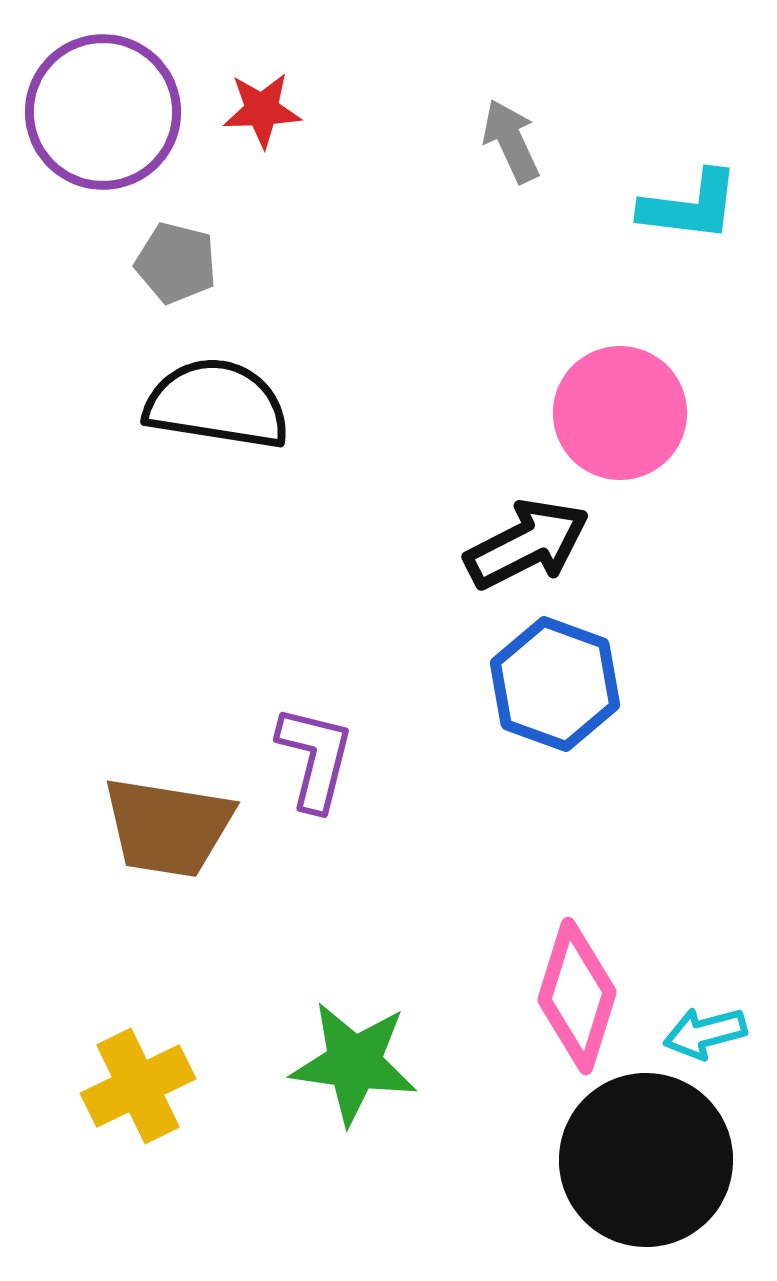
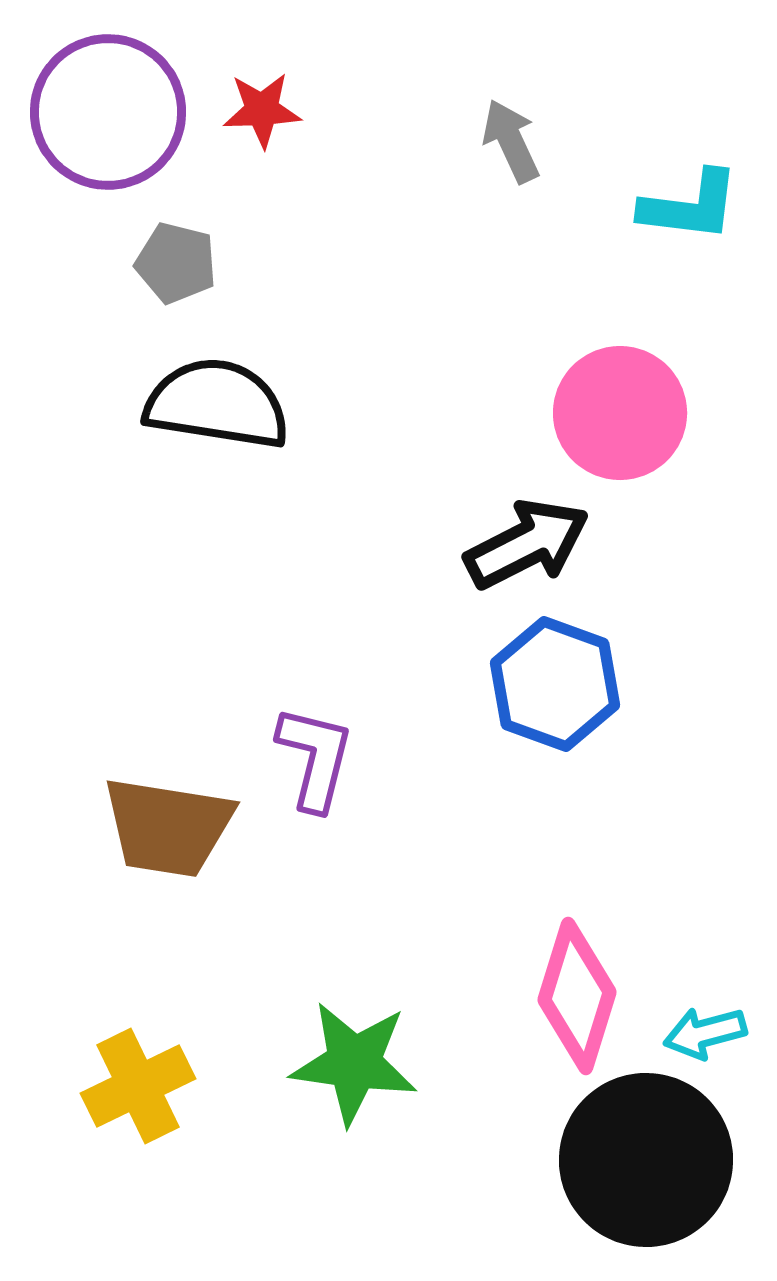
purple circle: moved 5 px right
